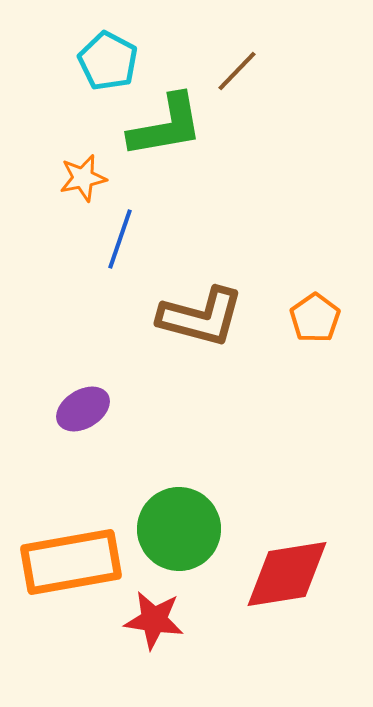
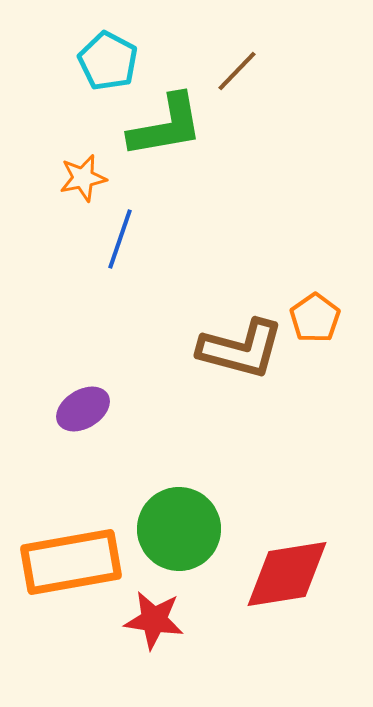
brown L-shape: moved 40 px right, 32 px down
